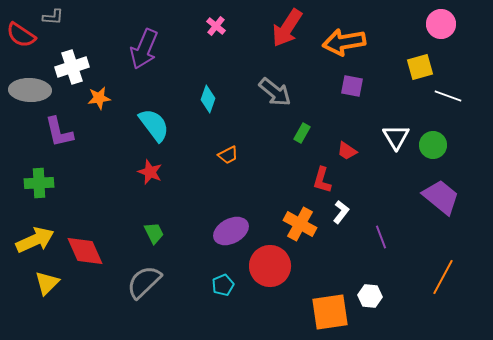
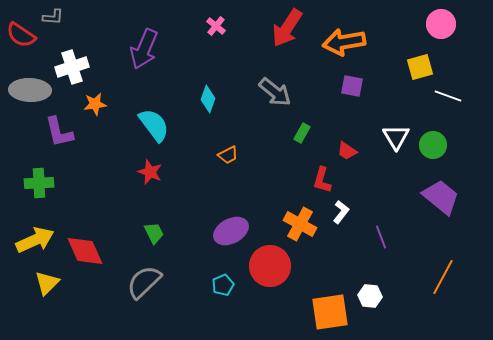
orange star: moved 4 px left, 6 px down
